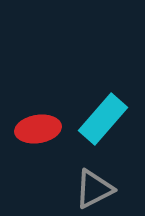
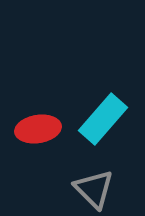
gray triangle: rotated 48 degrees counterclockwise
